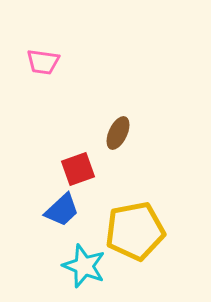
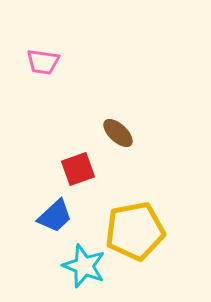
brown ellipse: rotated 72 degrees counterclockwise
blue trapezoid: moved 7 px left, 6 px down
